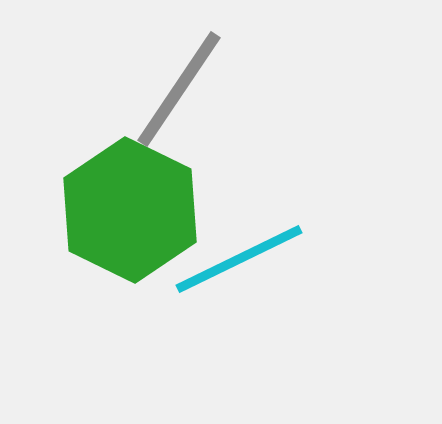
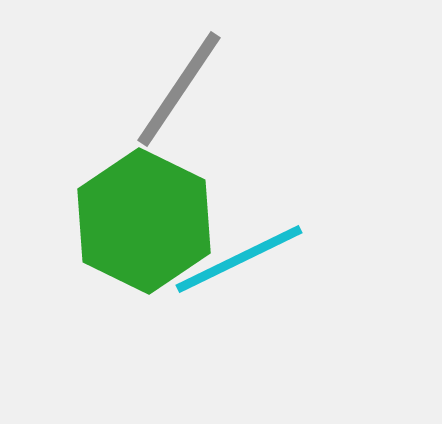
green hexagon: moved 14 px right, 11 px down
